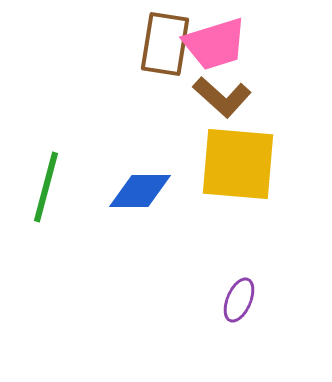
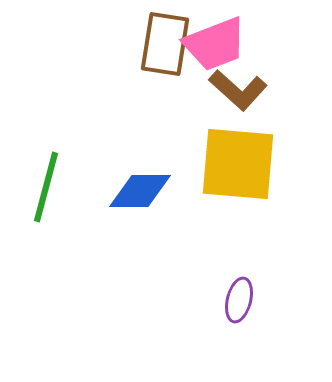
pink trapezoid: rotated 4 degrees counterclockwise
brown L-shape: moved 16 px right, 7 px up
purple ellipse: rotated 9 degrees counterclockwise
